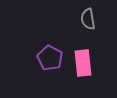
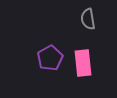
purple pentagon: rotated 15 degrees clockwise
